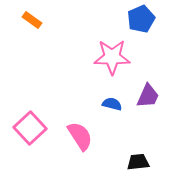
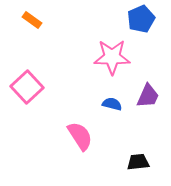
pink square: moved 3 px left, 41 px up
